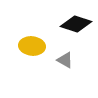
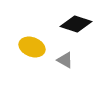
yellow ellipse: moved 1 px down; rotated 15 degrees clockwise
